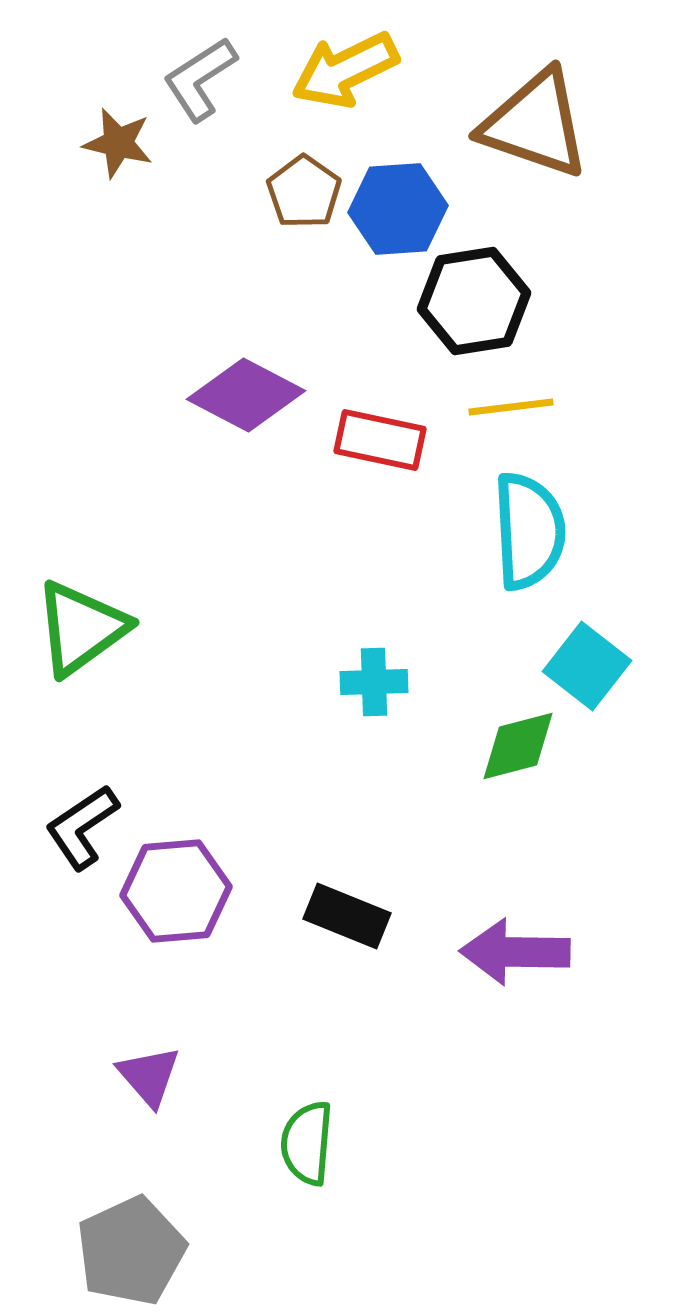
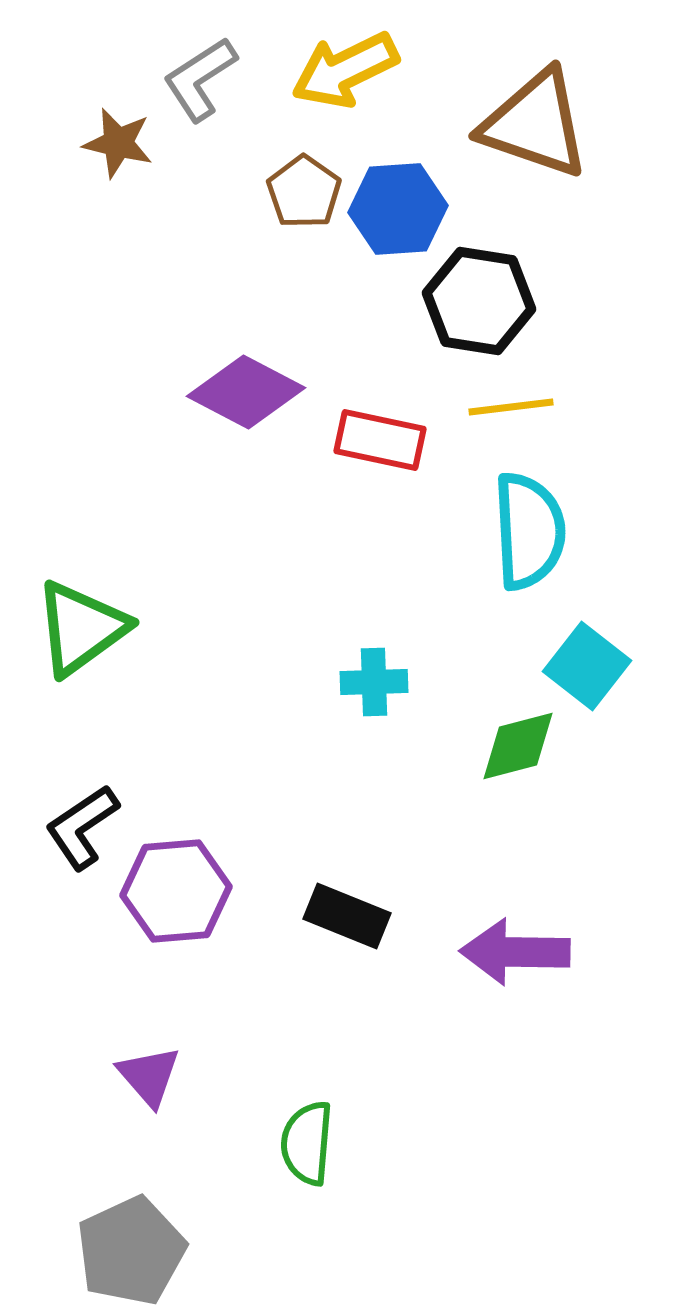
black hexagon: moved 5 px right; rotated 18 degrees clockwise
purple diamond: moved 3 px up
